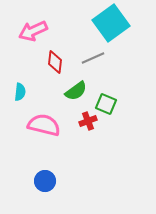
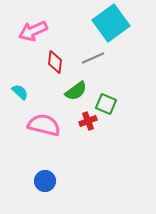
cyan semicircle: rotated 54 degrees counterclockwise
